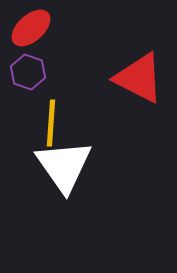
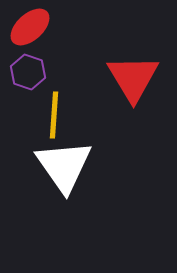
red ellipse: moved 1 px left, 1 px up
red triangle: moved 6 px left; rotated 32 degrees clockwise
yellow line: moved 3 px right, 8 px up
